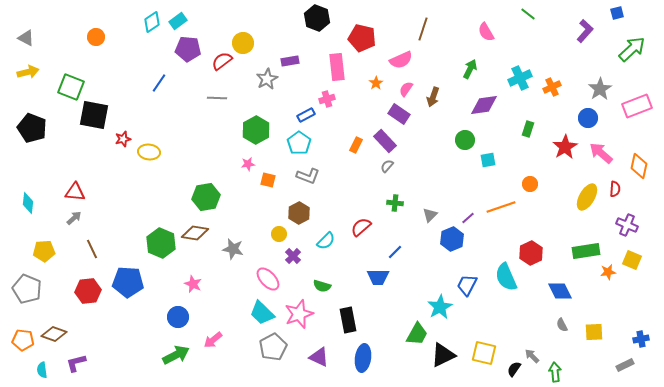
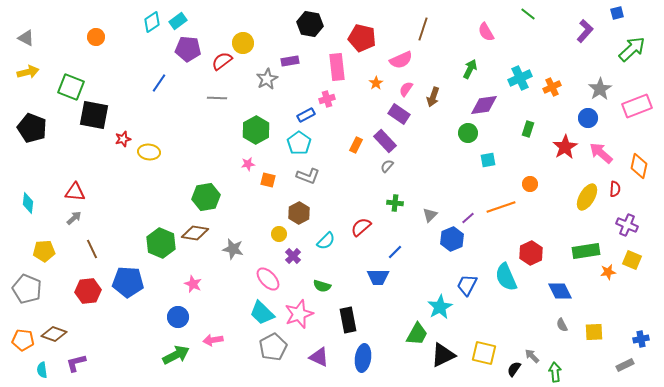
black hexagon at (317, 18): moved 7 px left, 6 px down; rotated 10 degrees counterclockwise
green circle at (465, 140): moved 3 px right, 7 px up
pink arrow at (213, 340): rotated 30 degrees clockwise
